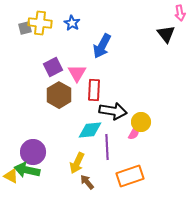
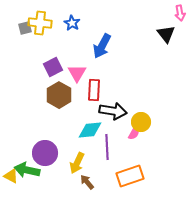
purple circle: moved 12 px right, 1 px down
